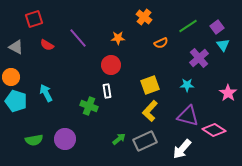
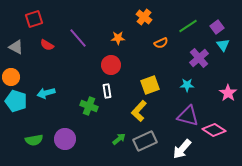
cyan arrow: rotated 78 degrees counterclockwise
yellow L-shape: moved 11 px left
